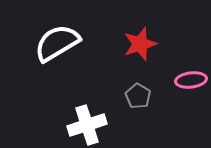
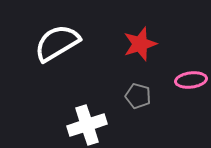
gray pentagon: rotated 15 degrees counterclockwise
